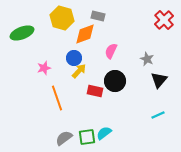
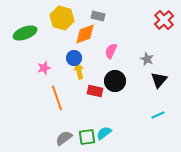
green ellipse: moved 3 px right
yellow arrow: rotated 56 degrees counterclockwise
